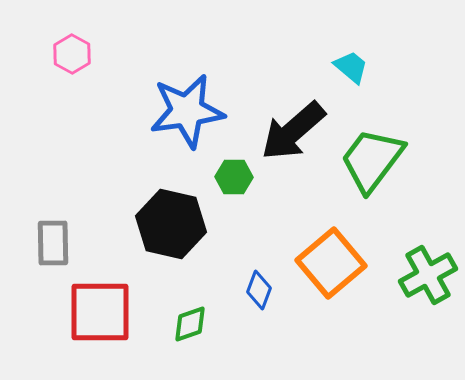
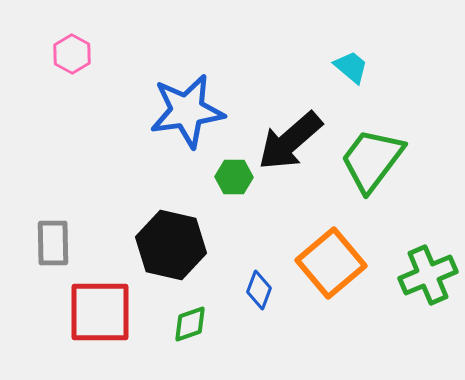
black arrow: moved 3 px left, 10 px down
black hexagon: moved 21 px down
green cross: rotated 6 degrees clockwise
